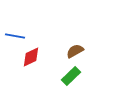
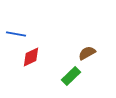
blue line: moved 1 px right, 2 px up
brown semicircle: moved 12 px right, 2 px down
